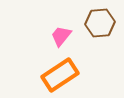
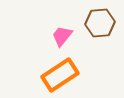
pink trapezoid: moved 1 px right
